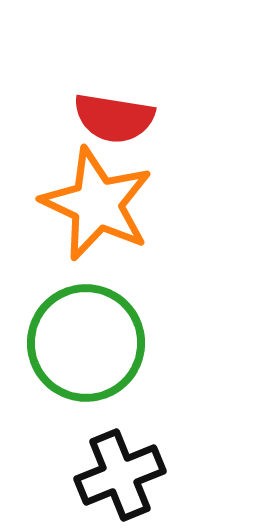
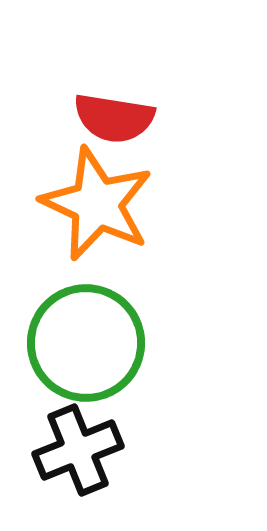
black cross: moved 42 px left, 25 px up
